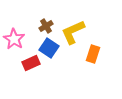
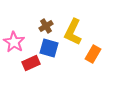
yellow L-shape: rotated 40 degrees counterclockwise
pink star: moved 3 px down
blue square: rotated 18 degrees counterclockwise
orange rectangle: rotated 12 degrees clockwise
